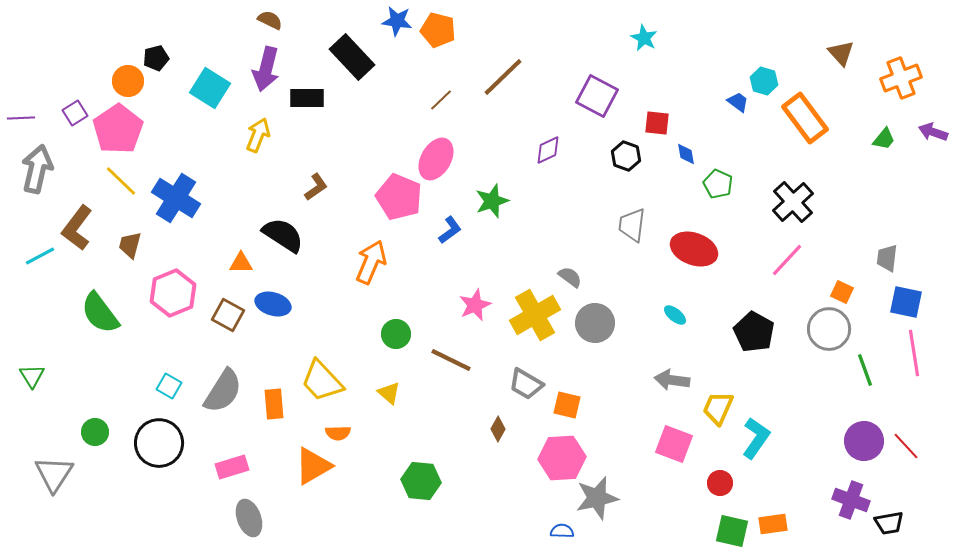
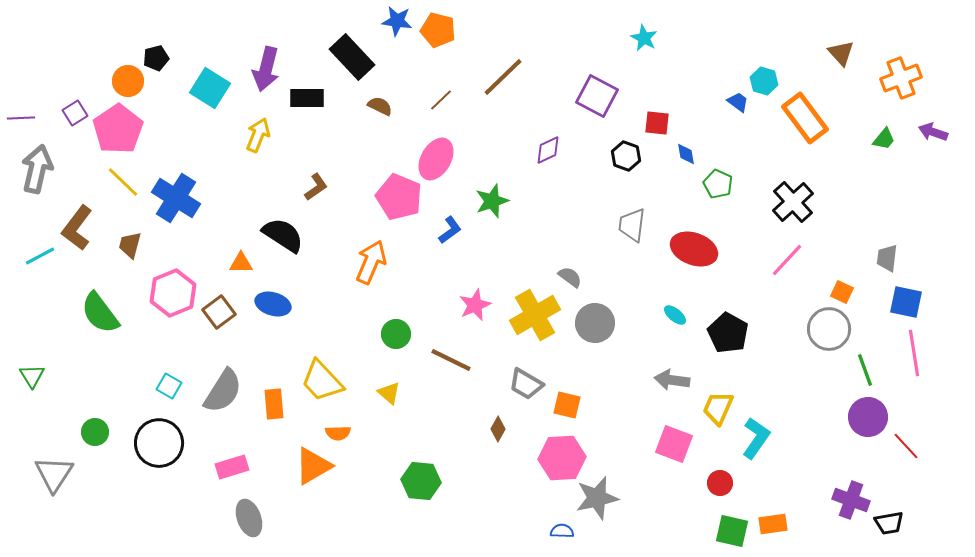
brown semicircle at (270, 20): moved 110 px right, 86 px down
yellow line at (121, 181): moved 2 px right, 1 px down
brown square at (228, 315): moved 9 px left, 3 px up; rotated 24 degrees clockwise
black pentagon at (754, 332): moved 26 px left, 1 px down
purple circle at (864, 441): moved 4 px right, 24 px up
